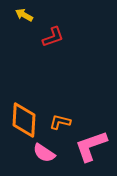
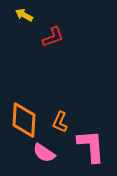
orange L-shape: rotated 80 degrees counterclockwise
pink L-shape: rotated 105 degrees clockwise
